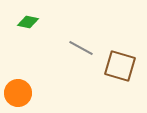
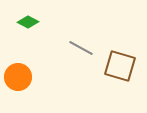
green diamond: rotated 15 degrees clockwise
orange circle: moved 16 px up
